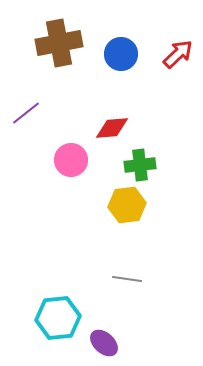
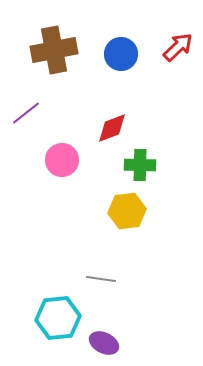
brown cross: moved 5 px left, 7 px down
red arrow: moved 7 px up
red diamond: rotated 16 degrees counterclockwise
pink circle: moved 9 px left
green cross: rotated 8 degrees clockwise
yellow hexagon: moved 6 px down
gray line: moved 26 px left
purple ellipse: rotated 16 degrees counterclockwise
